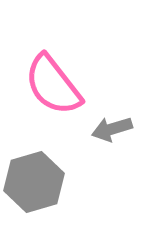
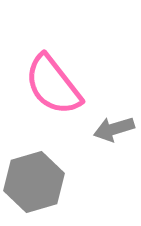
gray arrow: moved 2 px right
